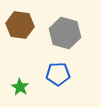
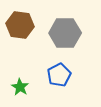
gray hexagon: rotated 16 degrees counterclockwise
blue pentagon: moved 1 px right, 1 px down; rotated 25 degrees counterclockwise
